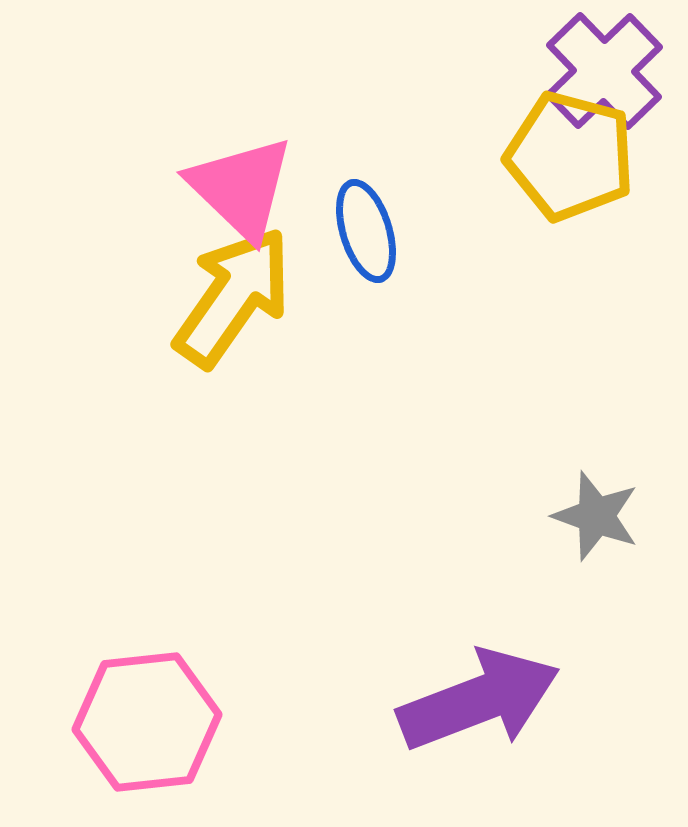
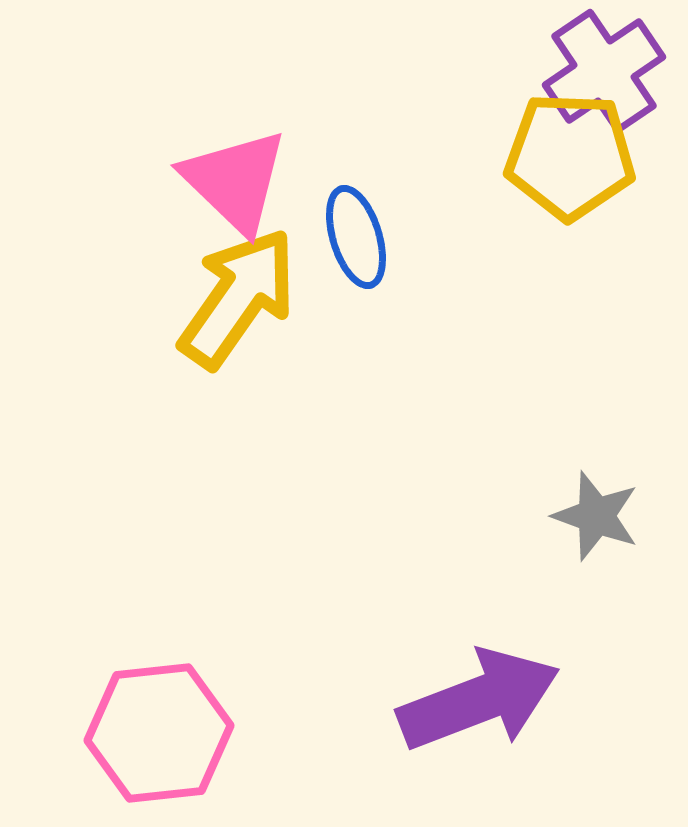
purple cross: rotated 10 degrees clockwise
yellow pentagon: rotated 13 degrees counterclockwise
pink triangle: moved 6 px left, 7 px up
blue ellipse: moved 10 px left, 6 px down
yellow arrow: moved 5 px right, 1 px down
pink hexagon: moved 12 px right, 11 px down
